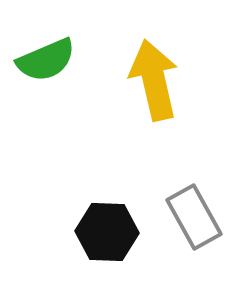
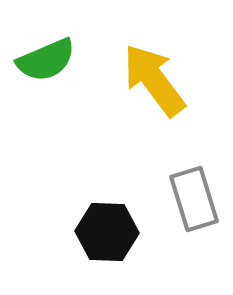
yellow arrow: rotated 24 degrees counterclockwise
gray rectangle: moved 18 px up; rotated 12 degrees clockwise
